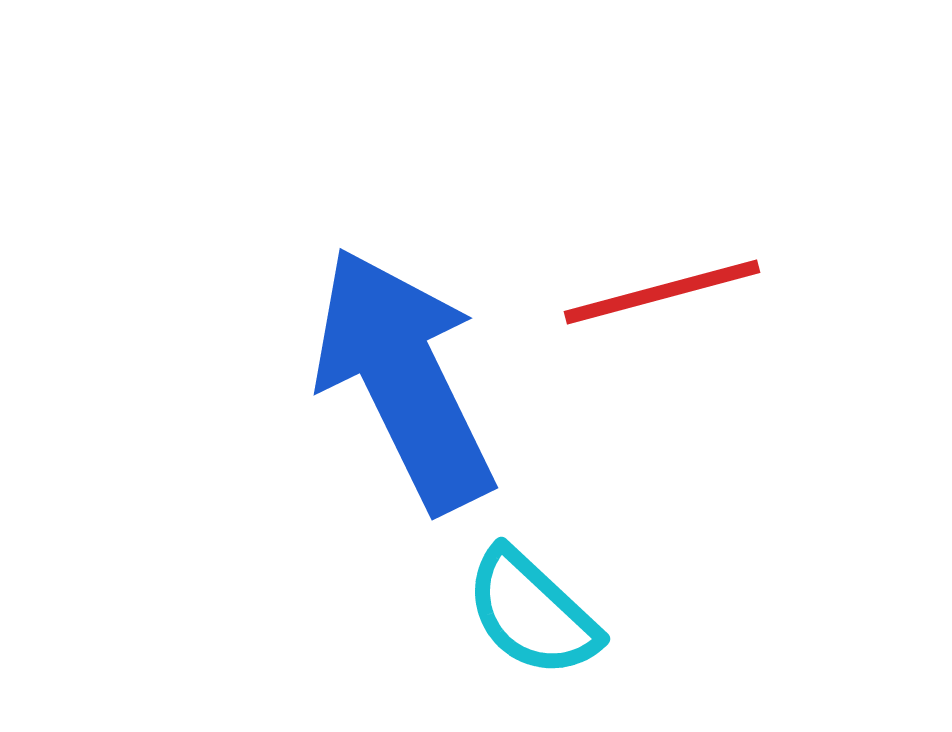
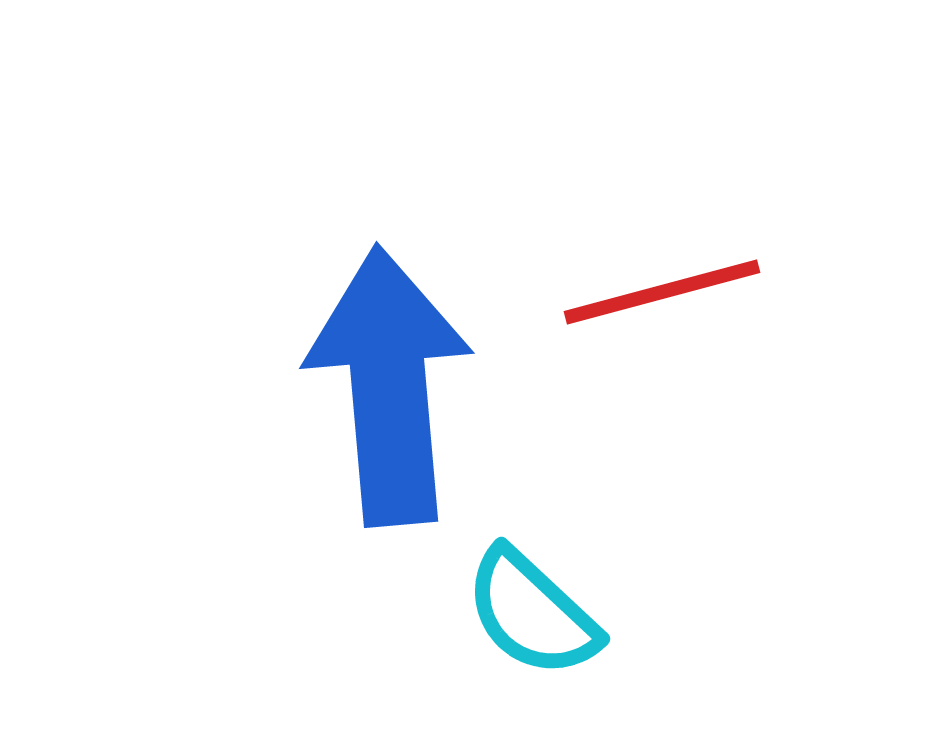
blue arrow: moved 15 px left, 7 px down; rotated 21 degrees clockwise
